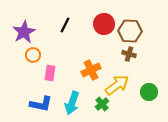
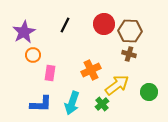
blue L-shape: rotated 10 degrees counterclockwise
